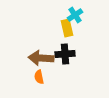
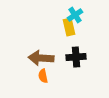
yellow rectangle: moved 2 px right, 1 px up
black cross: moved 11 px right, 3 px down
orange semicircle: moved 4 px right, 1 px up
